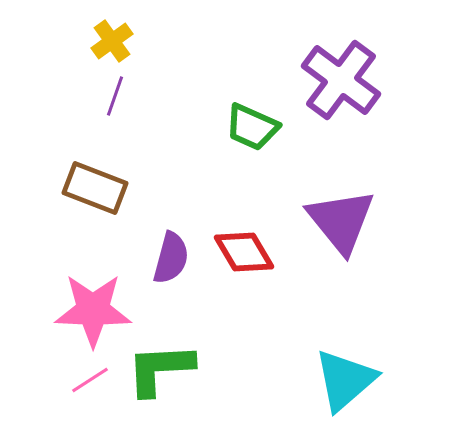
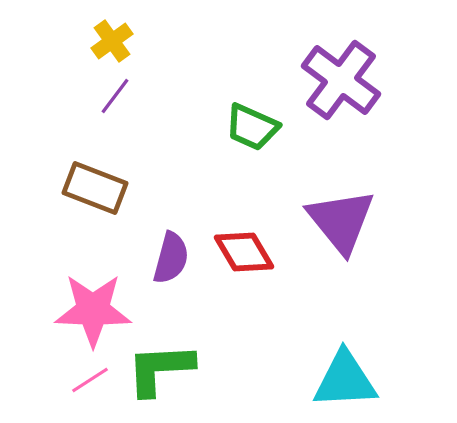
purple line: rotated 18 degrees clockwise
cyan triangle: rotated 38 degrees clockwise
